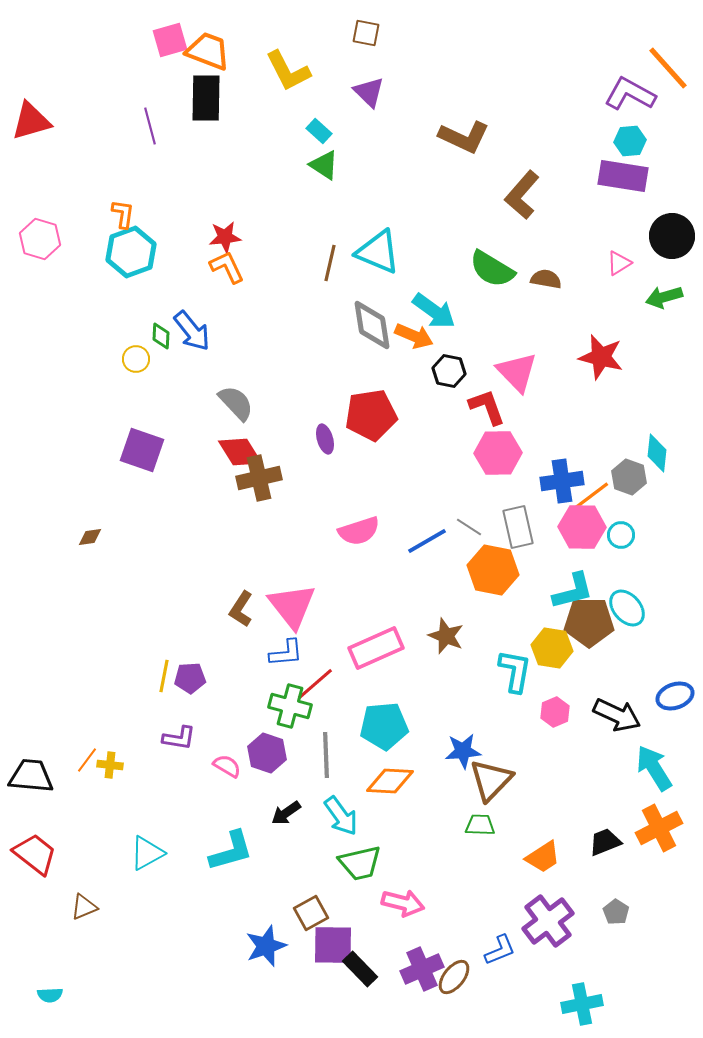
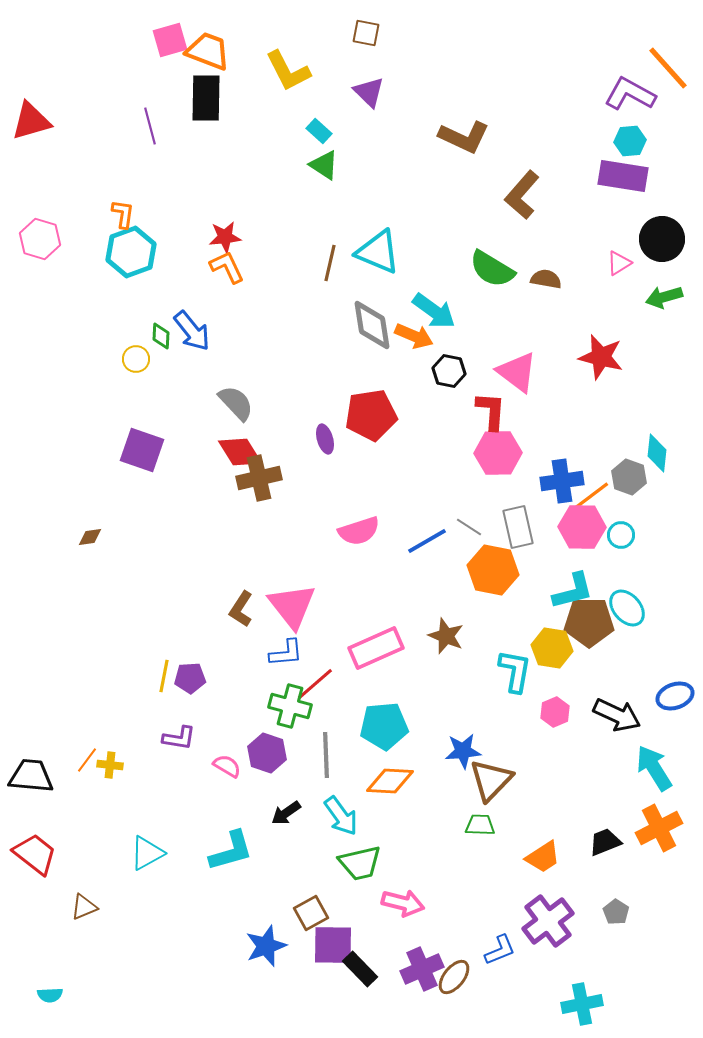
black circle at (672, 236): moved 10 px left, 3 px down
pink triangle at (517, 372): rotated 9 degrees counterclockwise
red L-shape at (487, 407): moved 4 px right, 4 px down; rotated 24 degrees clockwise
